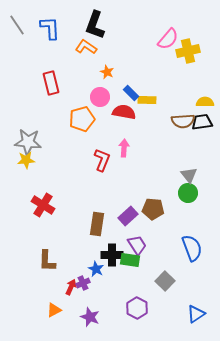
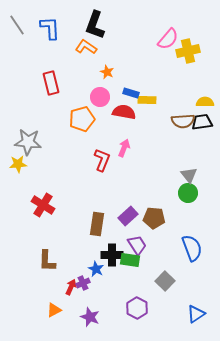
blue rectangle: rotated 28 degrees counterclockwise
pink arrow: rotated 18 degrees clockwise
yellow star: moved 8 px left, 4 px down
brown pentagon: moved 1 px right, 9 px down
